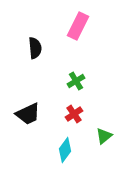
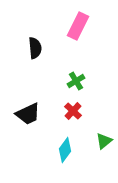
red cross: moved 1 px left, 3 px up; rotated 12 degrees counterclockwise
green triangle: moved 5 px down
